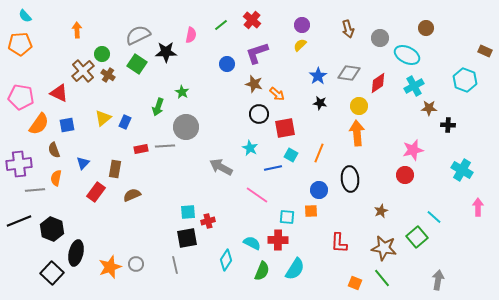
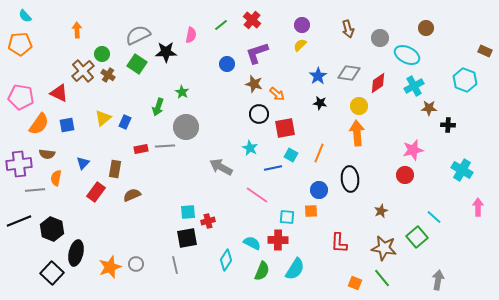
brown semicircle at (54, 150): moved 7 px left, 4 px down; rotated 63 degrees counterclockwise
